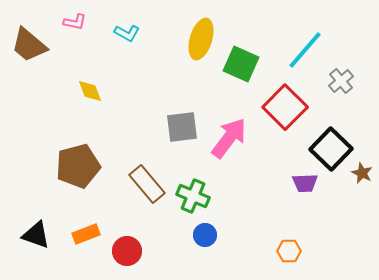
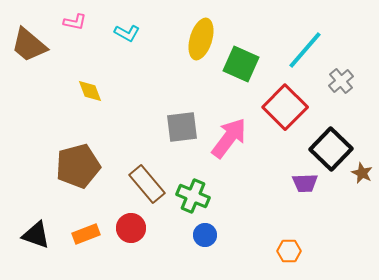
red circle: moved 4 px right, 23 px up
